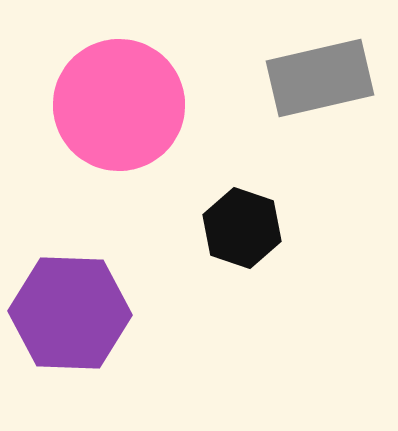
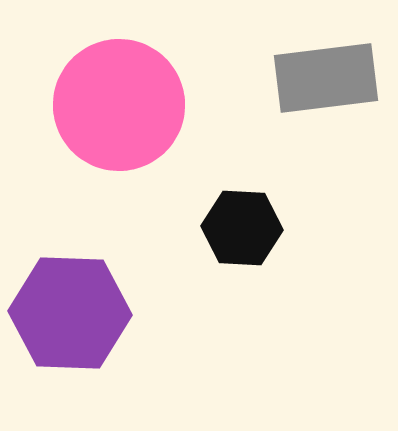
gray rectangle: moved 6 px right; rotated 6 degrees clockwise
black hexagon: rotated 16 degrees counterclockwise
